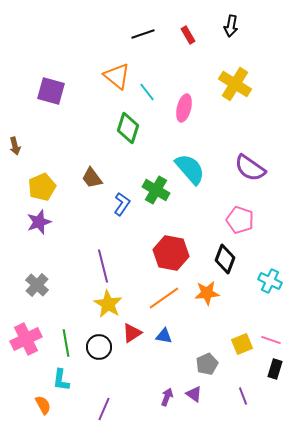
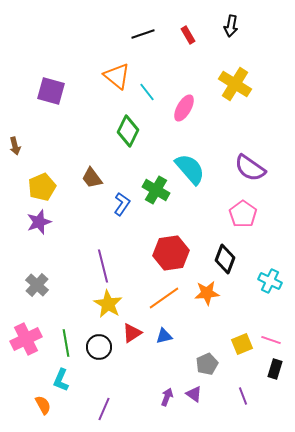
pink ellipse at (184, 108): rotated 16 degrees clockwise
green diamond at (128, 128): moved 3 px down; rotated 8 degrees clockwise
pink pentagon at (240, 220): moved 3 px right, 6 px up; rotated 16 degrees clockwise
red hexagon at (171, 253): rotated 20 degrees counterclockwise
blue triangle at (164, 336): rotated 24 degrees counterclockwise
cyan L-shape at (61, 380): rotated 15 degrees clockwise
